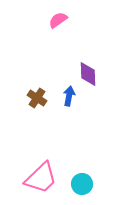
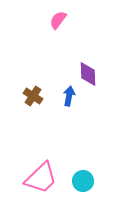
pink semicircle: rotated 18 degrees counterclockwise
brown cross: moved 4 px left, 2 px up
cyan circle: moved 1 px right, 3 px up
